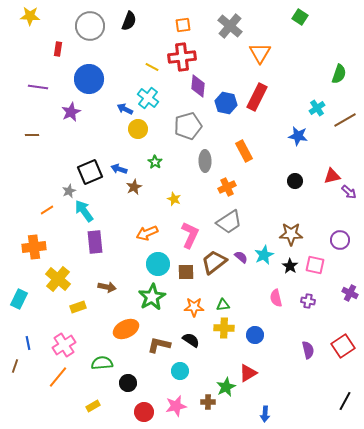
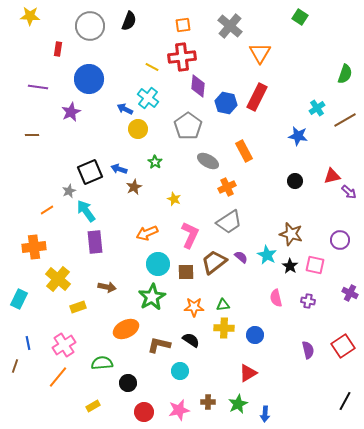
green semicircle at (339, 74): moved 6 px right
gray pentagon at (188, 126): rotated 20 degrees counterclockwise
gray ellipse at (205, 161): moved 3 px right; rotated 60 degrees counterclockwise
cyan arrow at (84, 211): moved 2 px right
brown star at (291, 234): rotated 15 degrees clockwise
cyan star at (264, 255): moved 3 px right; rotated 18 degrees counterclockwise
green star at (226, 387): moved 12 px right, 17 px down
pink star at (176, 406): moved 3 px right, 4 px down
